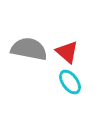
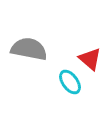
red triangle: moved 23 px right, 7 px down
